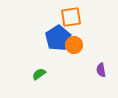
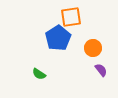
orange circle: moved 19 px right, 3 px down
purple semicircle: rotated 152 degrees clockwise
green semicircle: rotated 112 degrees counterclockwise
